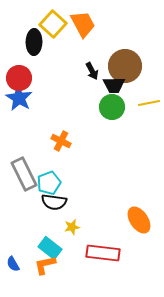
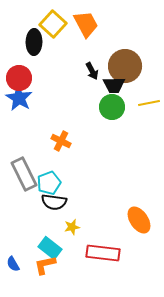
orange trapezoid: moved 3 px right
